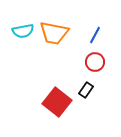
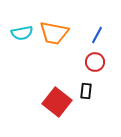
cyan semicircle: moved 1 px left, 2 px down
blue line: moved 2 px right
black rectangle: moved 1 px down; rotated 28 degrees counterclockwise
